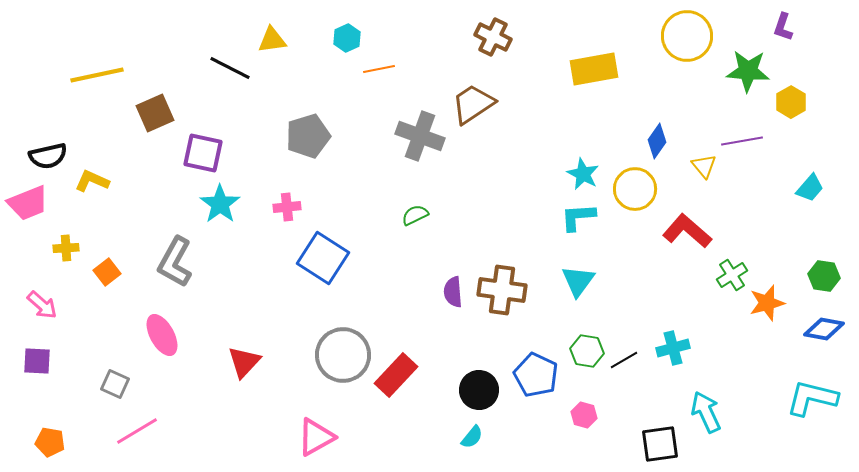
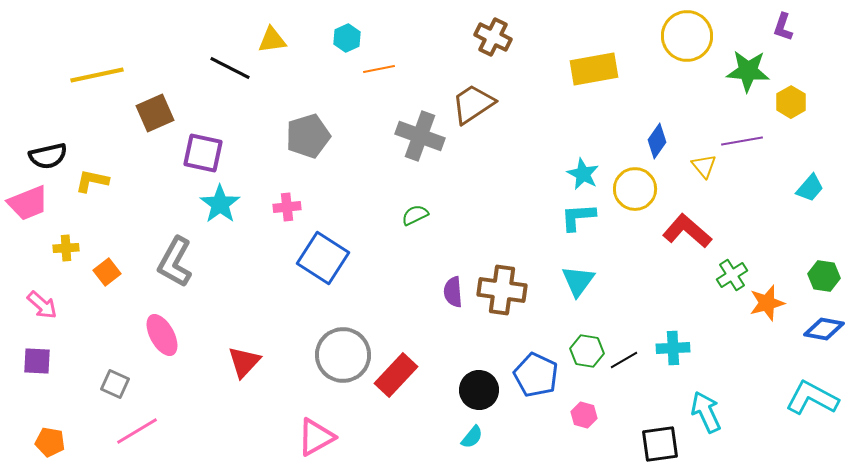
yellow L-shape at (92, 181): rotated 12 degrees counterclockwise
cyan cross at (673, 348): rotated 12 degrees clockwise
cyan L-shape at (812, 398): rotated 14 degrees clockwise
